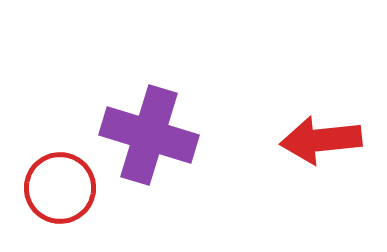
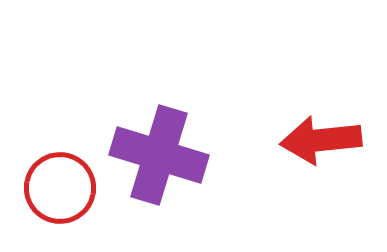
purple cross: moved 10 px right, 20 px down
